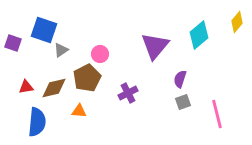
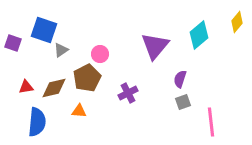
pink line: moved 6 px left, 8 px down; rotated 8 degrees clockwise
